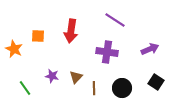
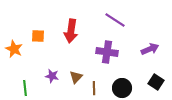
green line: rotated 28 degrees clockwise
